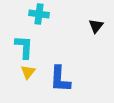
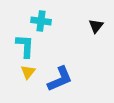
cyan cross: moved 2 px right, 7 px down
cyan L-shape: moved 1 px right, 1 px up
blue L-shape: rotated 116 degrees counterclockwise
